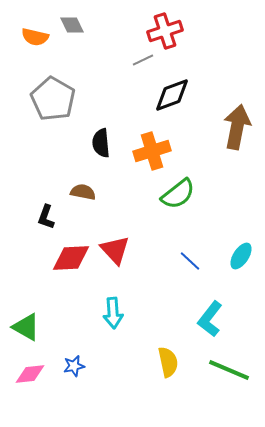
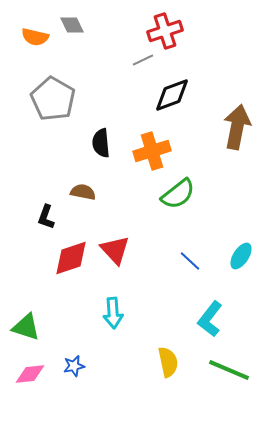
red diamond: rotated 15 degrees counterclockwise
green triangle: rotated 12 degrees counterclockwise
